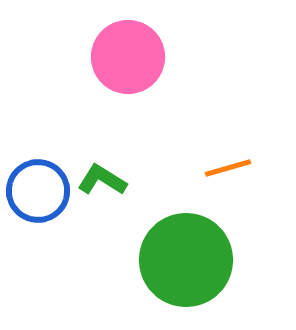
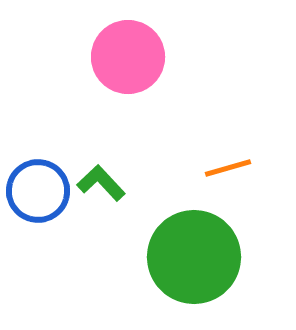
green L-shape: moved 1 px left, 3 px down; rotated 15 degrees clockwise
green circle: moved 8 px right, 3 px up
